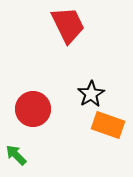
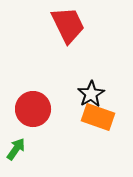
orange rectangle: moved 10 px left, 8 px up
green arrow: moved 6 px up; rotated 80 degrees clockwise
